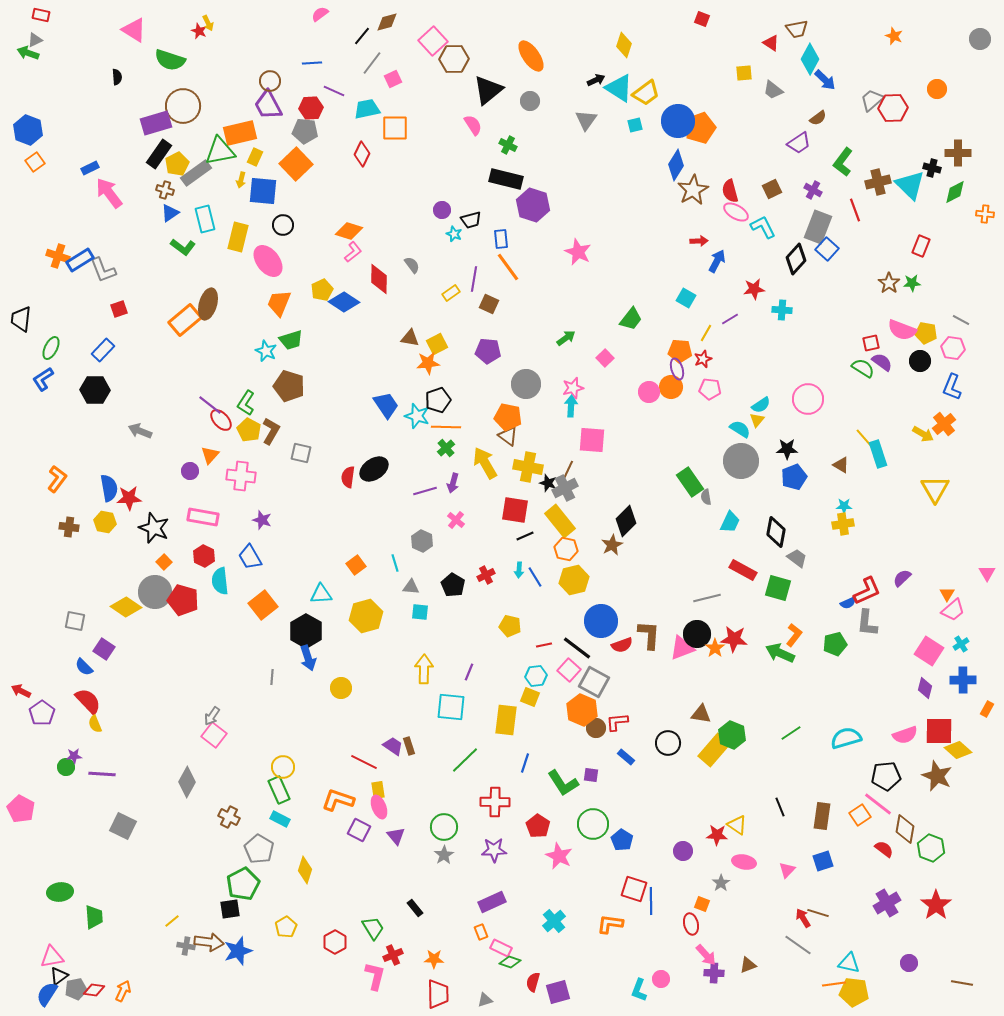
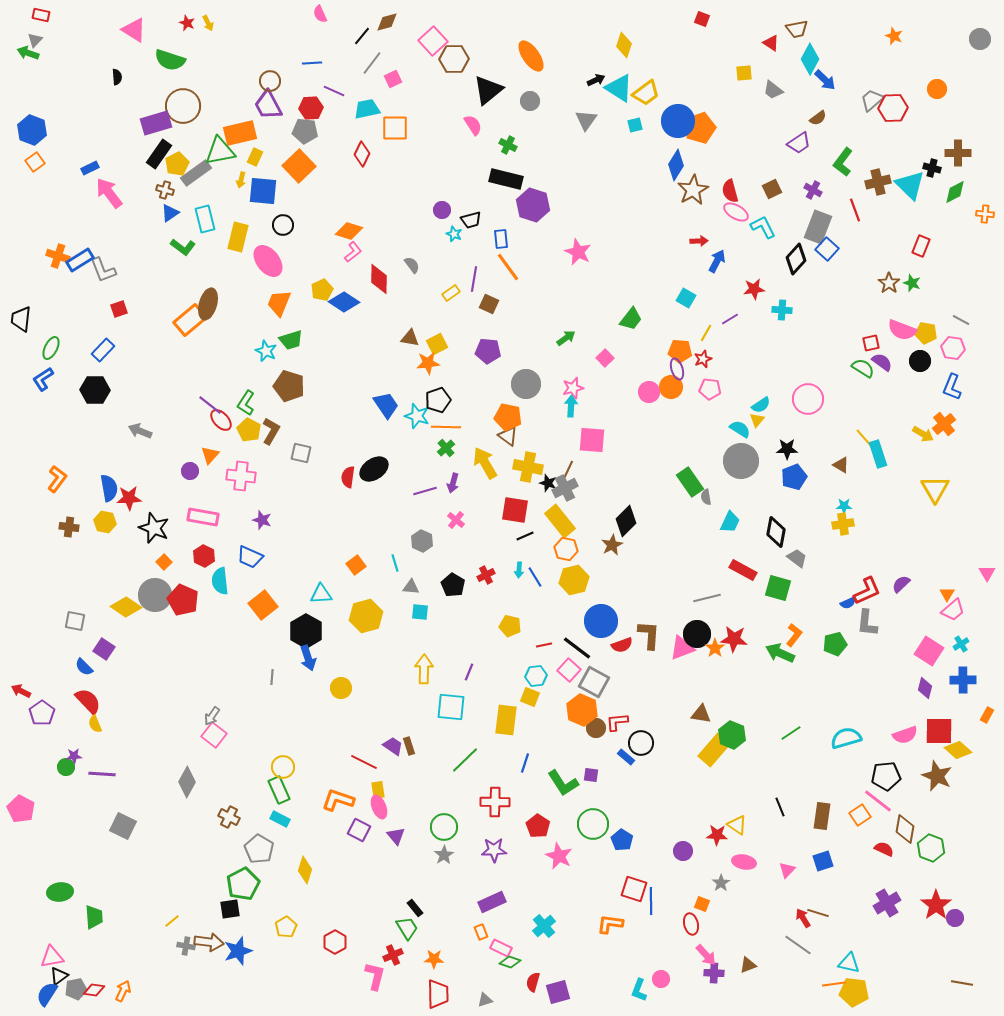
pink semicircle at (320, 14): rotated 78 degrees counterclockwise
red star at (199, 31): moved 12 px left, 8 px up
gray triangle at (35, 40): rotated 21 degrees counterclockwise
blue hexagon at (28, 130): moved 4 px right
orange square at (296, 164): moved 3 px right, 2 px down
green star at (912, 283): rotated 24 degrees clockwise
orange rectangle at (185, 320): moved 5 px right
blue trapezoid at (250, 557): rotated 36 degrees counterclockwise
purple semicircle at (902, 578): moved 1 px left, 6 px down
gray circle at (155, 592): moved 3 px down
red pentagon at (183, 600): rotated 8 degrees clockwise
orange rectangle at (987, 709): moved 6 px down
black circle at (668, 743): moved 27 px left
pink line at (878, 804): moved 3 px up
red semicircle at (884, 849): rotated 12 degrees counterclockwise
cyan cross at (554, 921): moved 10 px left, 5 px down
green trapezoid at (373, 928): moved 34 px right
purple circle at (909, 963): moved 46 px right, 45 px up
